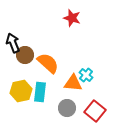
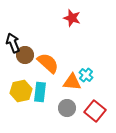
orange triangle: moved 1 px left, 1 px up
